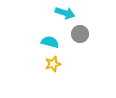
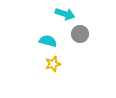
cyan arrow: moved 1 px down
cyan semicircle: moved 2 px left, 1 px up
